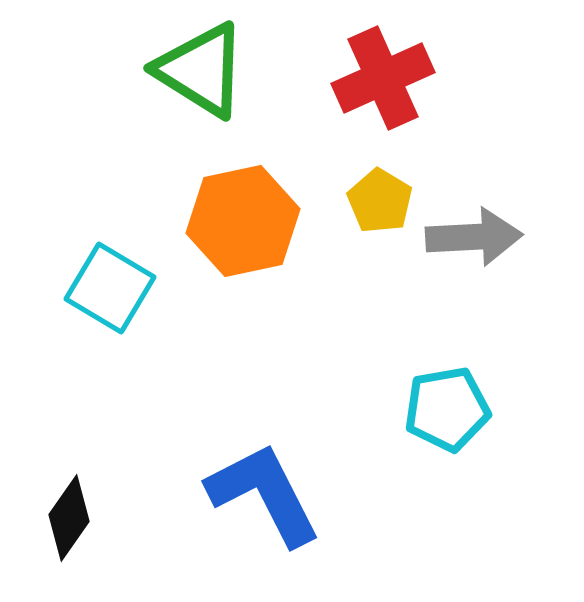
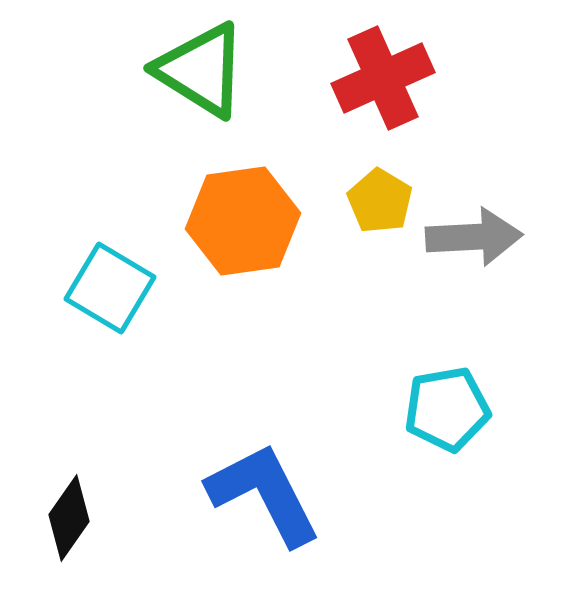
orange hexagon: rotated 4 degrees clockwise
